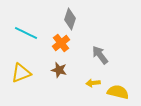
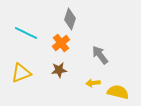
brown star: rotated 21 degrees counterclockwise
